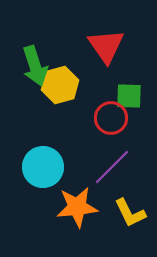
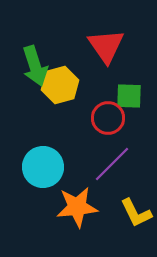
red circle: moved 3 px left
purple line: moved 3 px up
yellow L-shape: moved 6 px right
